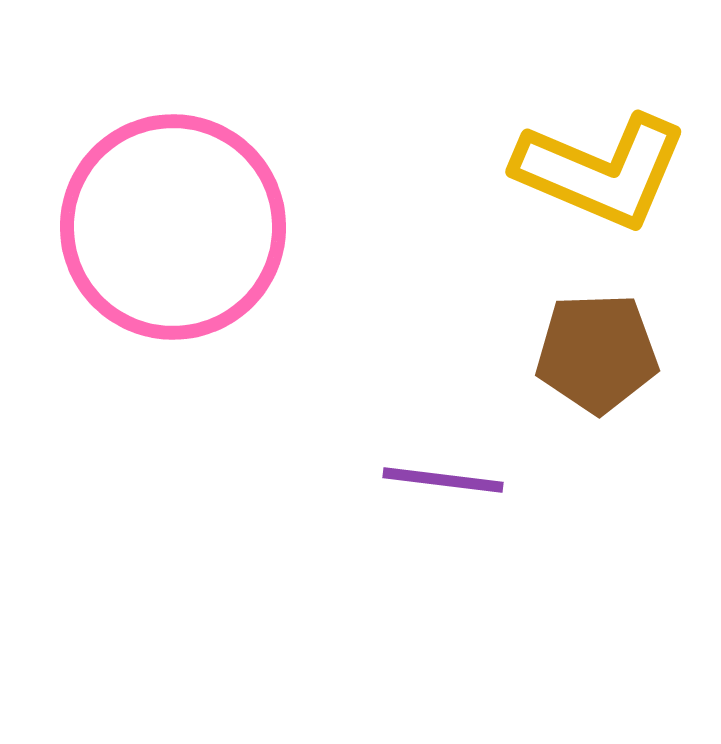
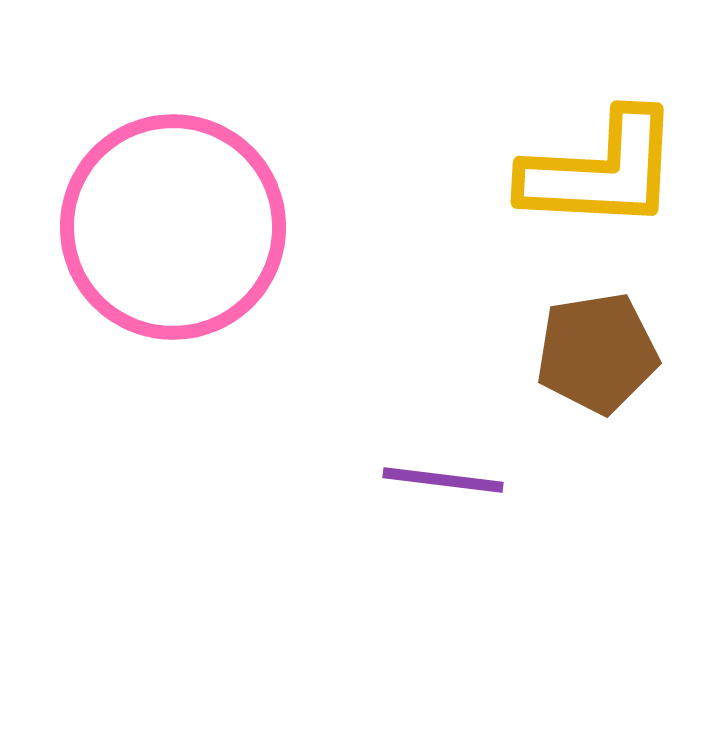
yellow L-shape: rotated 20 degrees counterclockwise
brown pentagon: rotated 7 degrees counterclockwise
